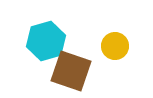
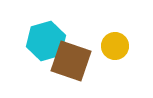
brown square: moved 10 px up
